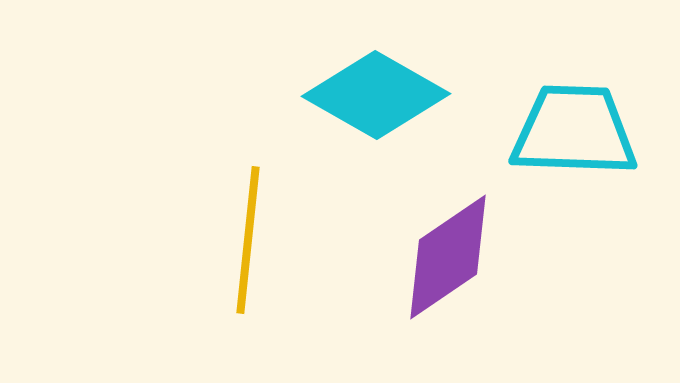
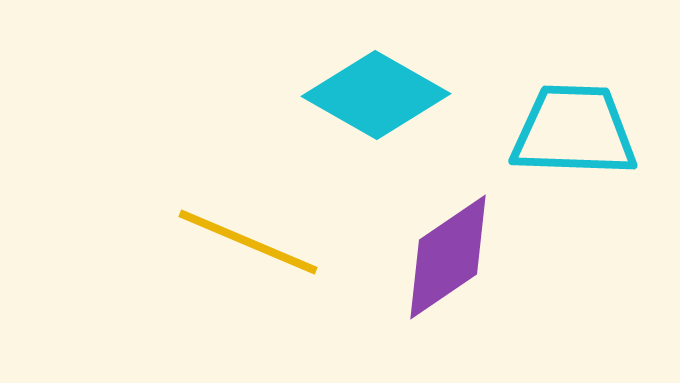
yellow line: moved 2 px down; rotated 73 degrees counterclockwise
